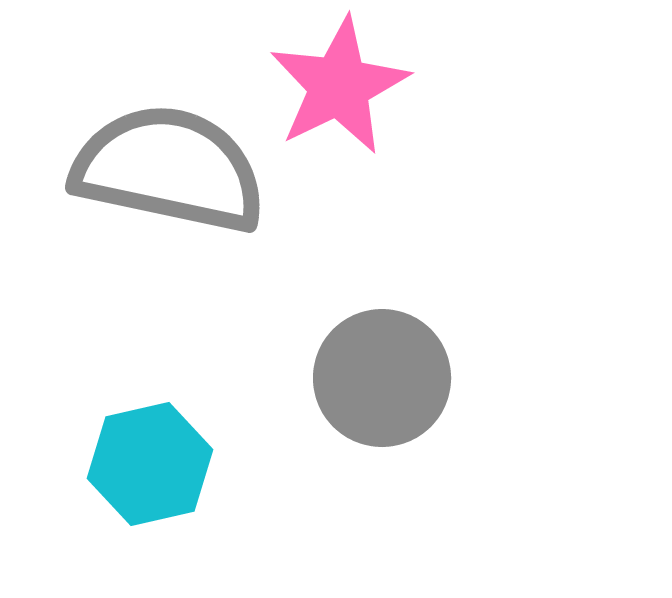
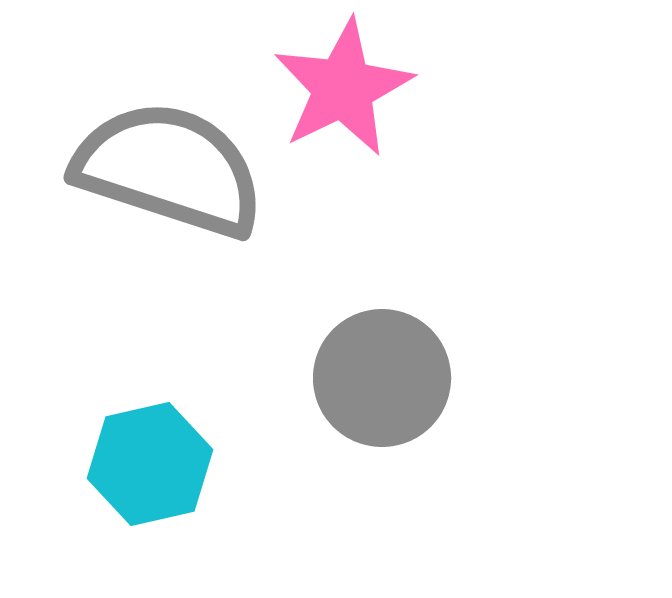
pink star: moved 4 px right, 2 px down
gray semicircle: rotated 6 degrees clockwise
